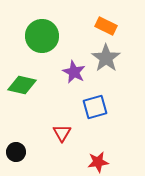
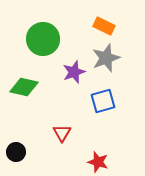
orange rectangle: moved 2 px left
green circle: moved 1 px right, 3 px down
gray star: rotated 16 degrees clockwise
purple star: rotated 25 degrees clockwise
green diamond: moved 2 px right, 2 px down
blue square: moved 8 px right, 6 px up
red star: rotated 25 degrees clockwise
